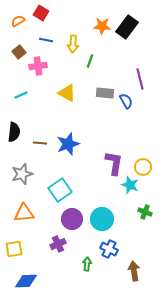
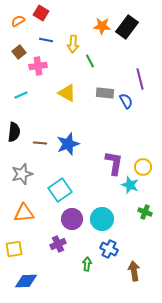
green line: rotated 48 degrees counterclockwise
